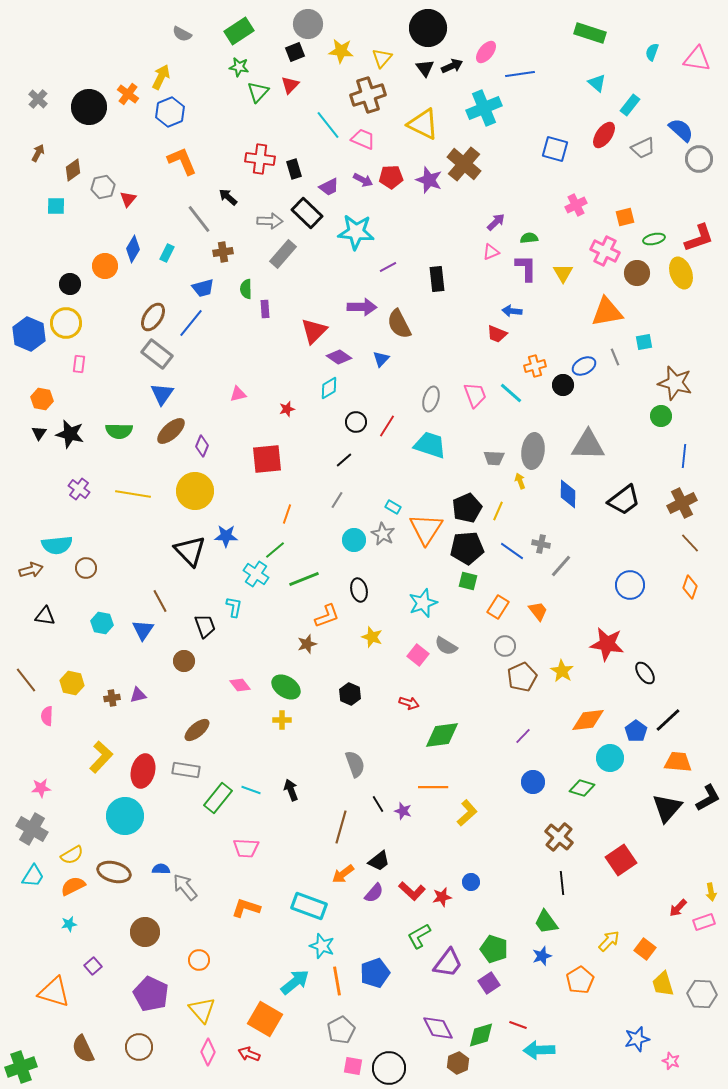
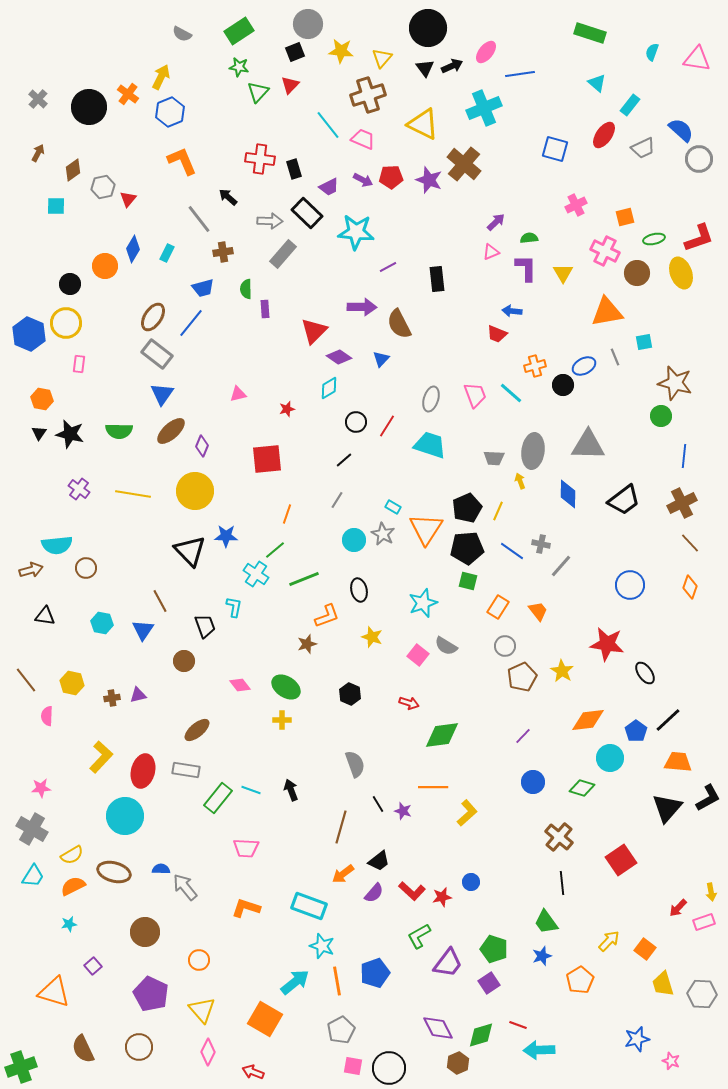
red arrow at (249, 1054): moved 4 px right, 18 px down
